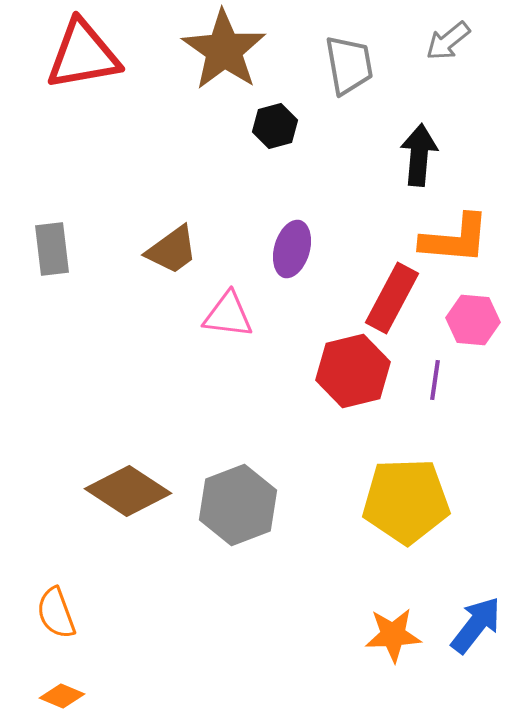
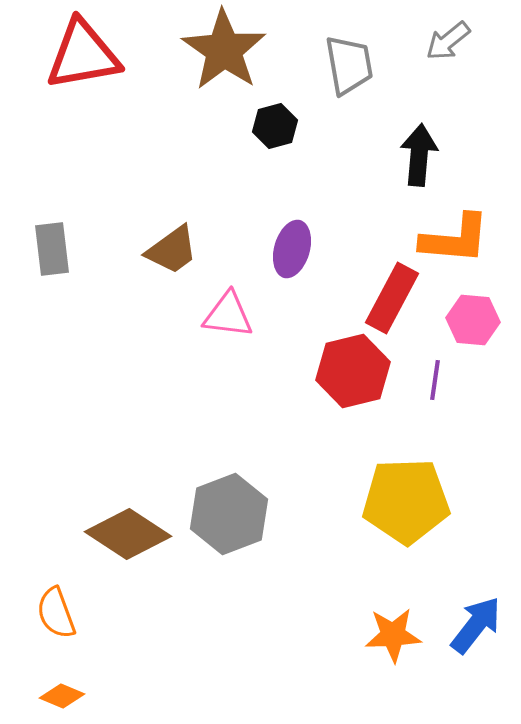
brown diamond: moved 43 px down
gray hexagon: moved 9 px left, 9 px down
